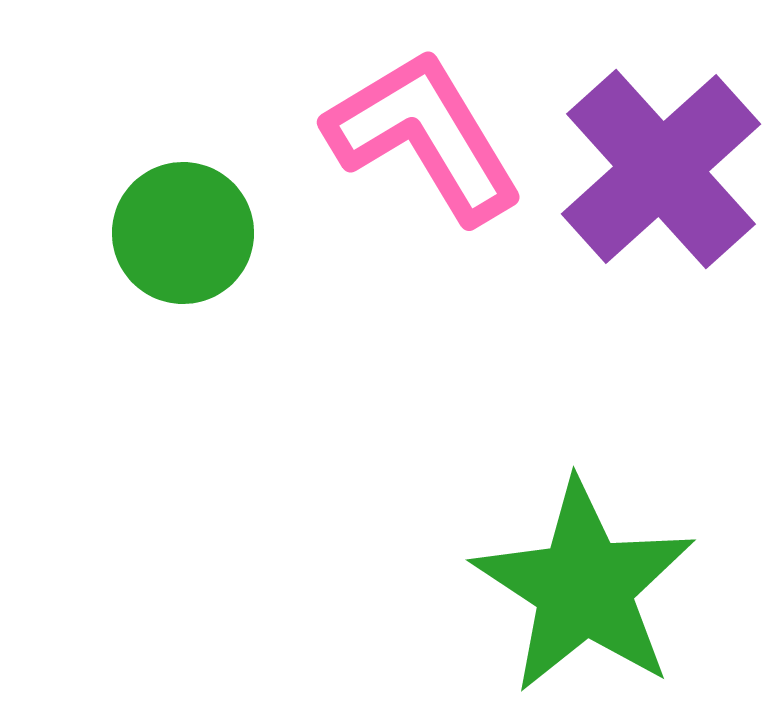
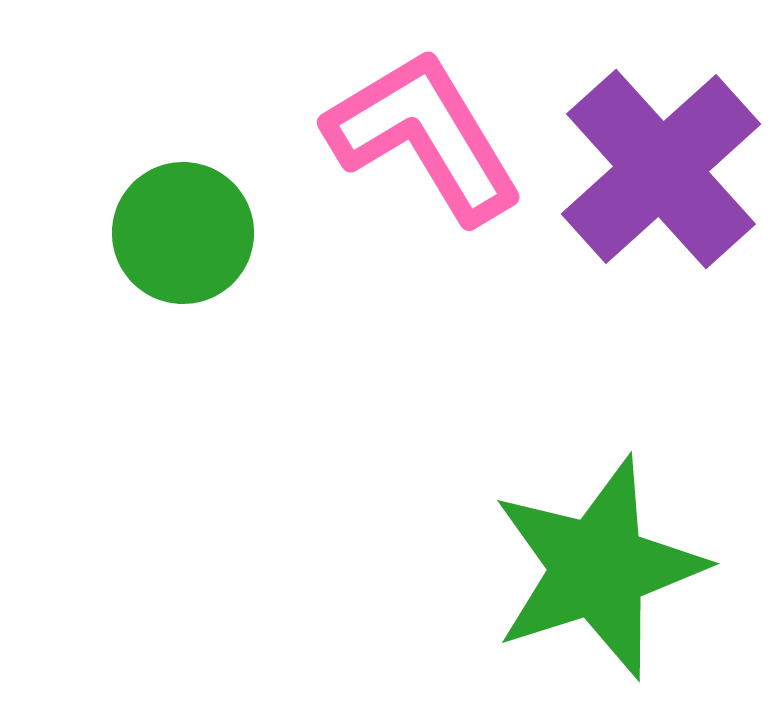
green star: moved 14 px right, 19 px up; rotated 21 degrees clockwise
